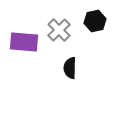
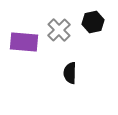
black hexagon: moved 2 px left, 1 px down
black semicircle: moved 5 px down
